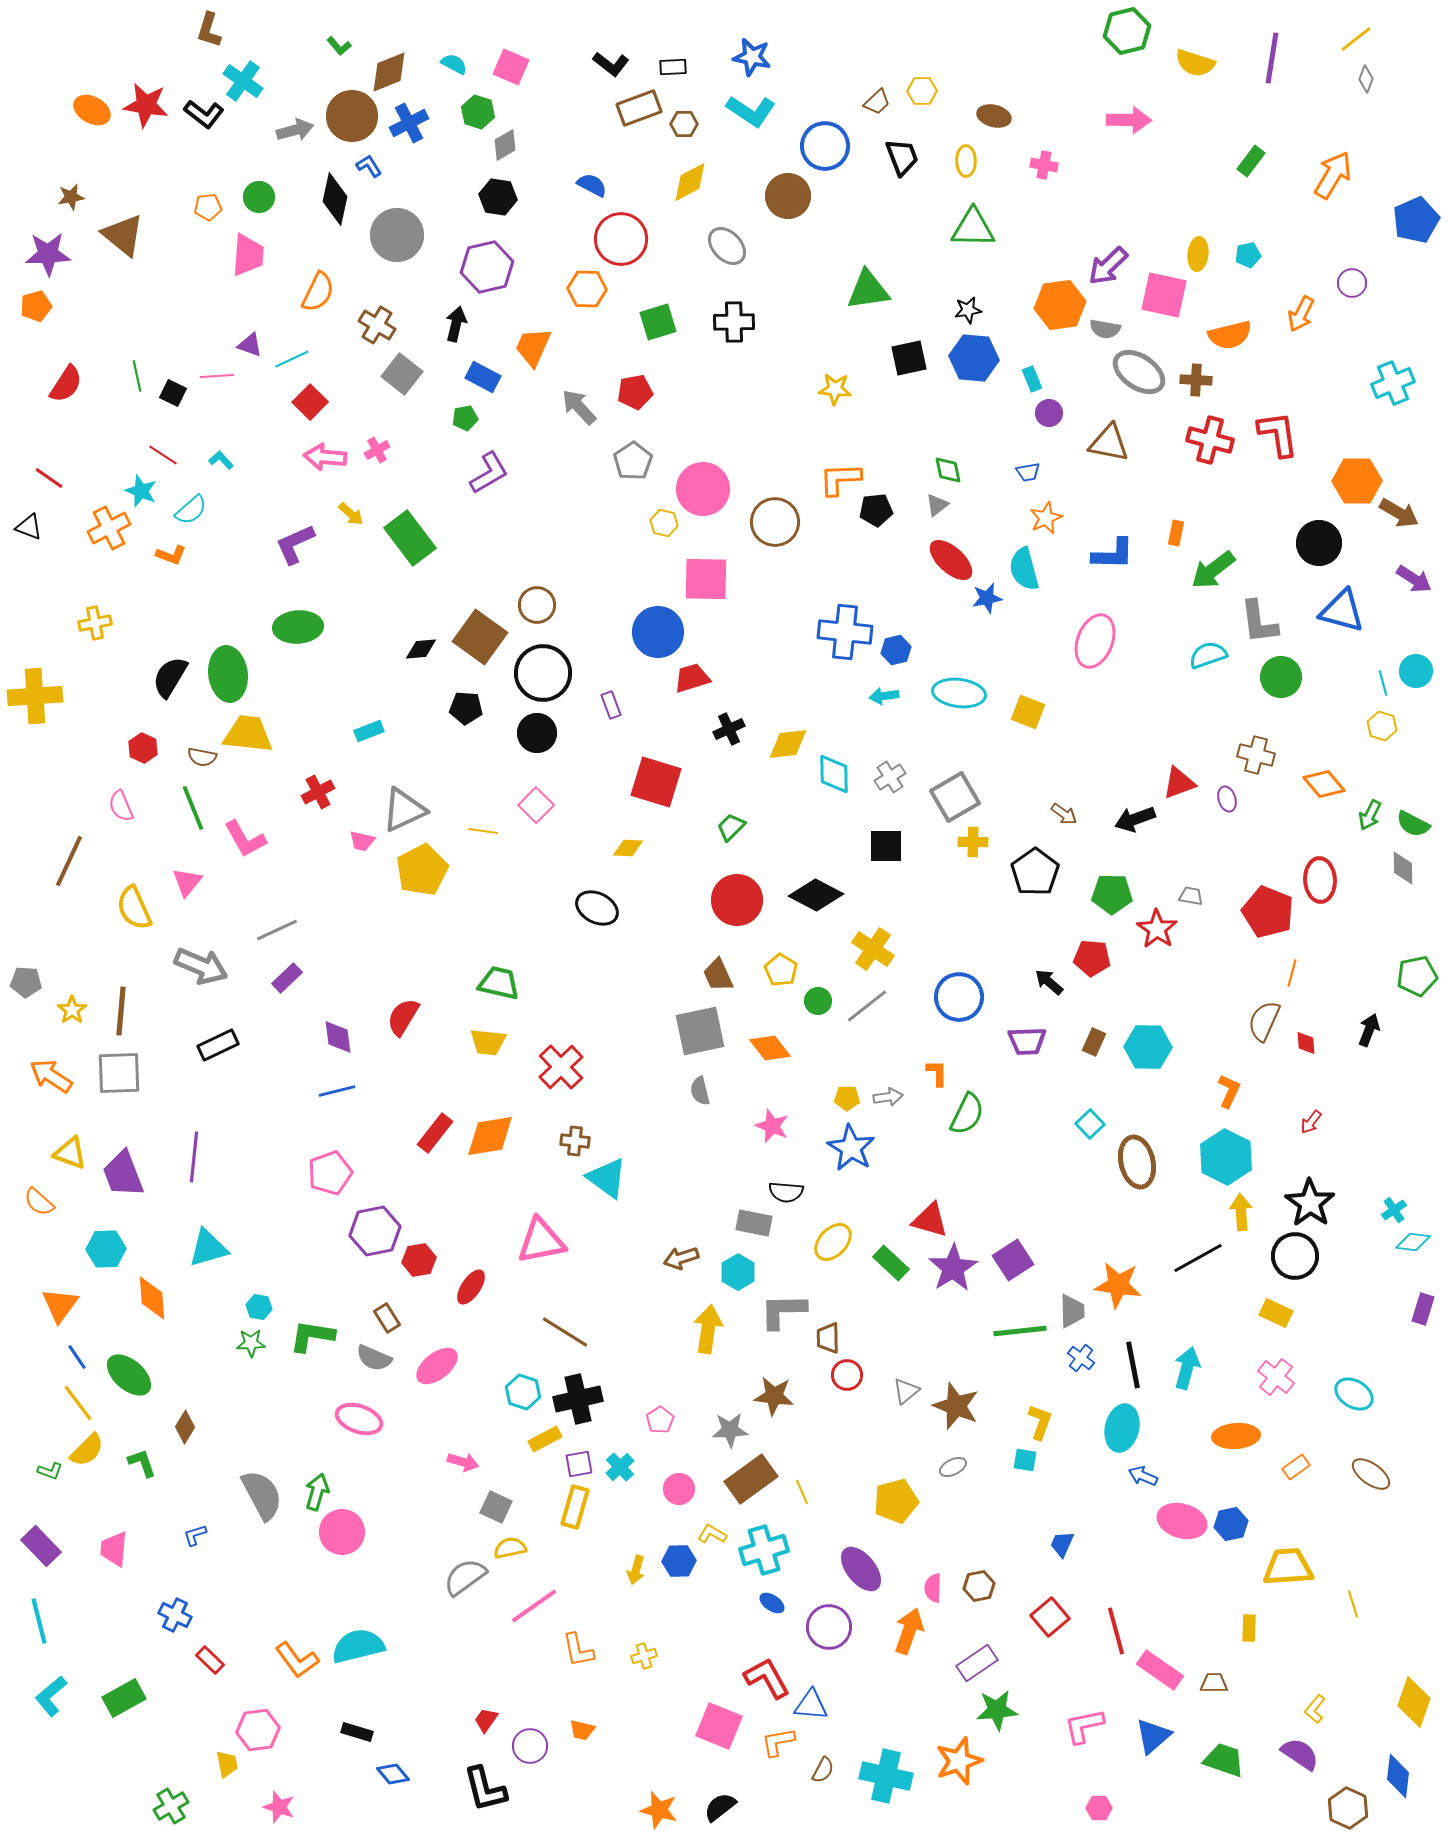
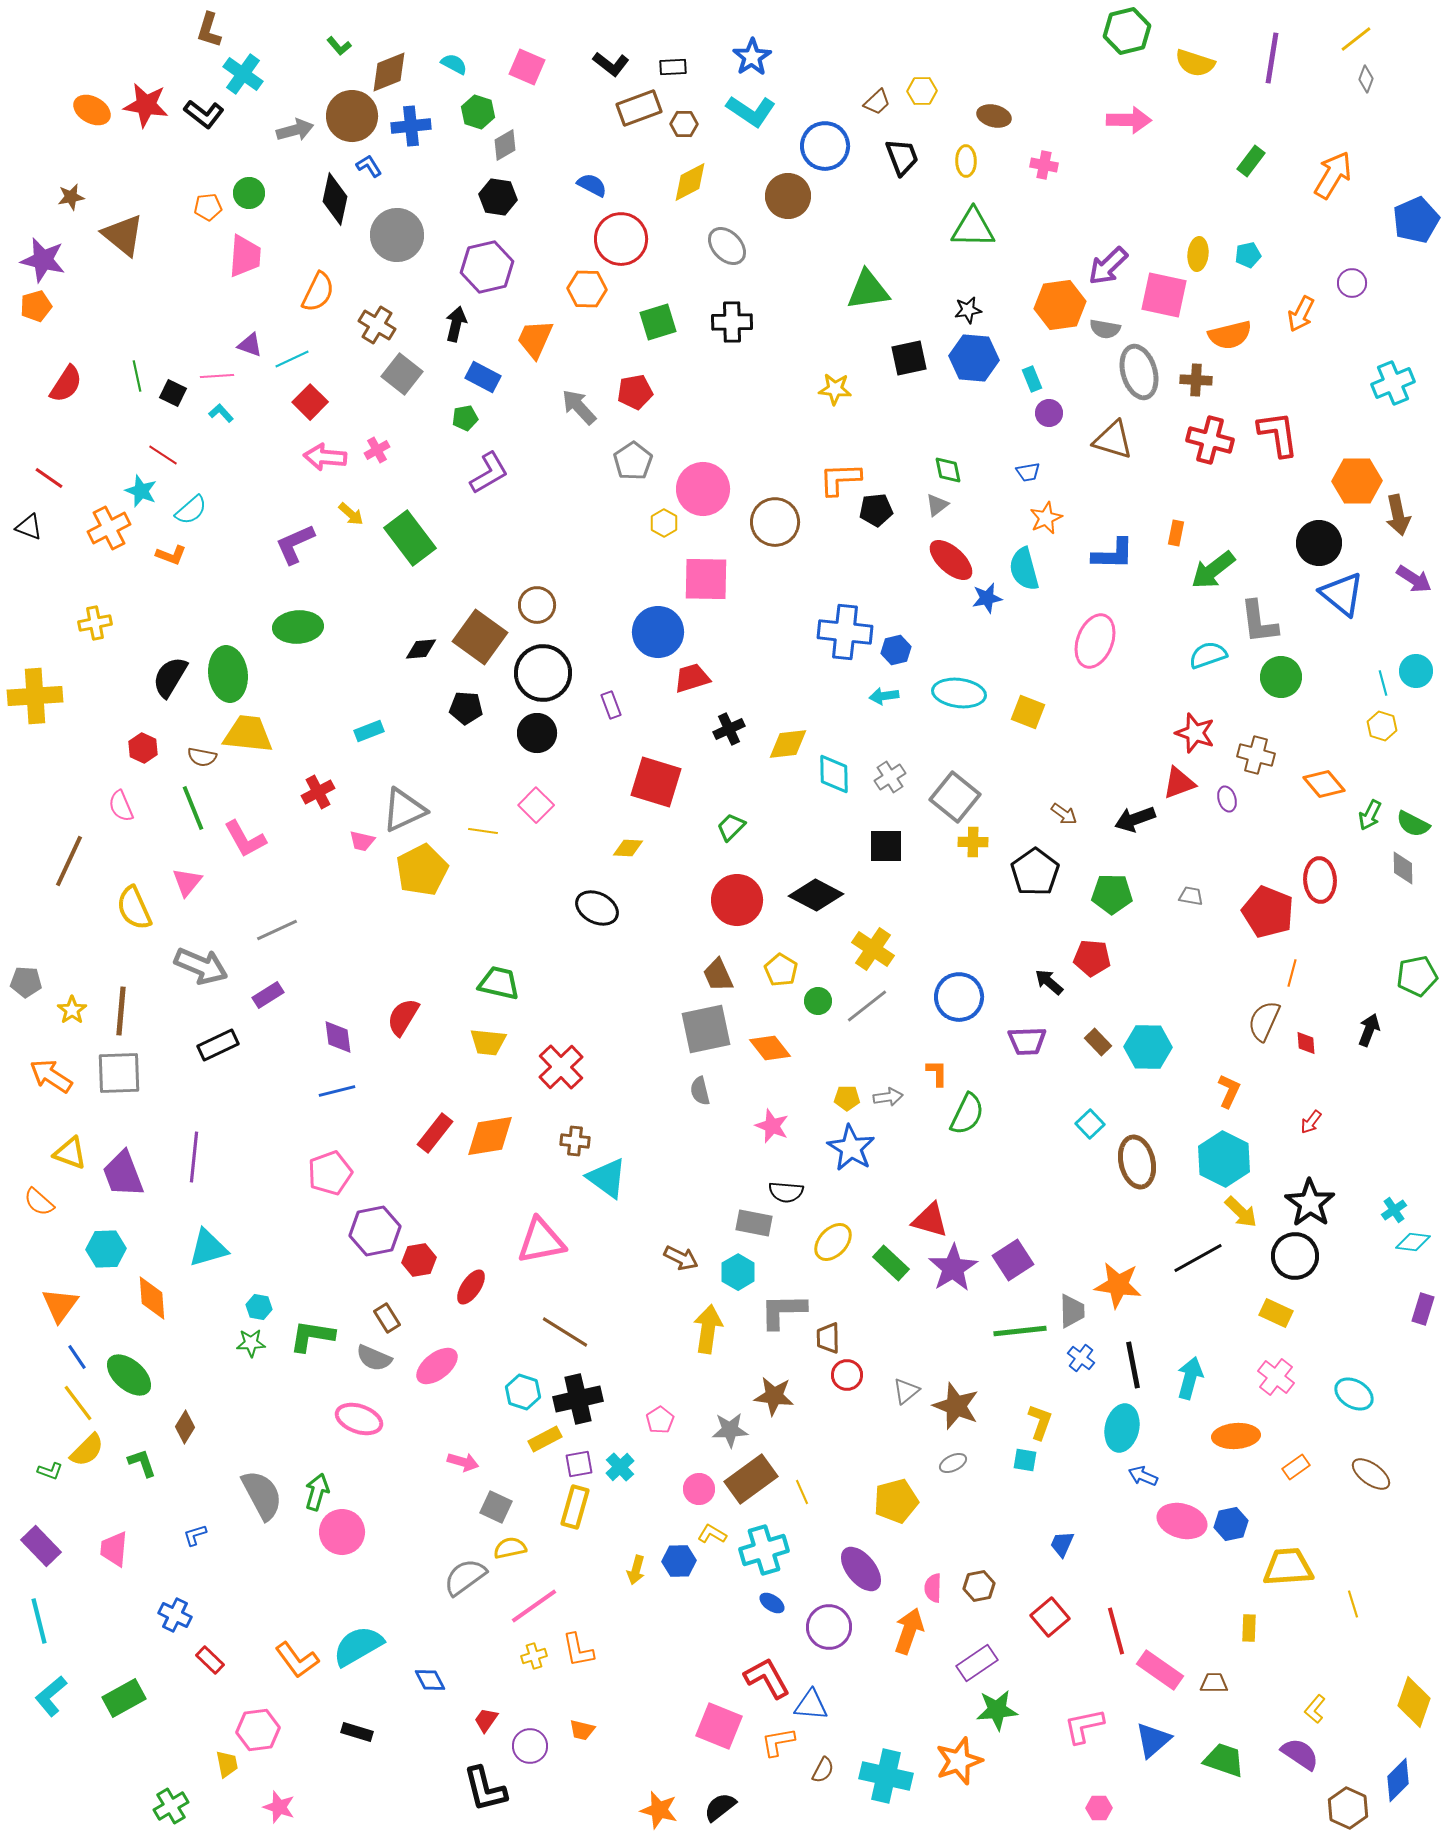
blue star at (752, 57): rotated 27 degrees clockwise
pink square at (511, 67): moved 16 px right
cyan cross at (243, 81): moved 7 px up
blue cross at (409, 123): moved 2 px right, 3 px down; rotated 21 degrees clockwise
green circle at (259, 197): moved 10 px left, 4 px up
purple star at (48, 254): moved 5 px left, 6 px down; rotated 15 degrees clockwise
pink trapezoid at (248, 255): moved 3 px left, 1 px down
black cross at (734, 322): moved 2 px left
orange trapezoid at (533, 347): moved 2 px right, 8 px up
gray ellipse at (1139, 372): rotated 40 degrees clockwise
brown triangle at (1109, 443): moved 4 px right, 3 px up; rotated 6 degrees clockwise
cyan L-shape at (221, 460): moved 47 px up
brown arrow at (1399, 513): moved 1 px left, 2 px down; rotated 48 degrees clockwise
yellow hexagon at (664, 523): rotated 16 degrees clockwise
blue triangle at (1342, 611): moved 17 px up; rotated 24 degrees clockwise
gray square at (955, 797): rotated 21 degrees counterclockwise
red star at (1157, 929): moved 38 px right, 196 px up; rotated 15 degrees counterclockwise
purple rectangle at (287, 978): moved 19 px left, 17 px down; rotated 12 degrees clockwise
gray square at (700, 1031): moved 6 px right, 2 px up
brown rectangle at (1094, 1042): moved 4 px right; rotated 68 degrees counterclockwise
cyan hexagon at (1226, 1157): moved 2 px left, 2 px down
yellow arrow at (1241, 1212): rotated 138 degrees clockwise
brown arrow at (681, 1258): rotated 136 degrees counterclockwise
cyan arrow at (1187, 1368): moved 3 px right, 10 px down
gray ellipse at (953, 1467): moved 4 px up
pink circle at (679, 1489): moved 20 px right
cyan semicircle at (358, 1646): rotated 16 degrees counterclockwise
yellow cross at (644, 1656): moved 110 px left
blue triangle at (1153, 1736): moved 4 px down
blue diamond at (393, 1774): moved 37 px right, 94 px up; rotated 12 degrees clockwise
blue diamond at (1398, 1776): moved 4 px down; rotated 39 degrees clockwise
